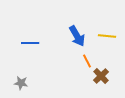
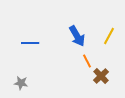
yellow line: moved 2 px right; rotated 66 degrees counterclockwise
